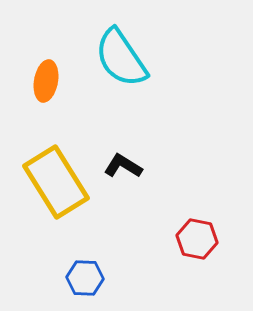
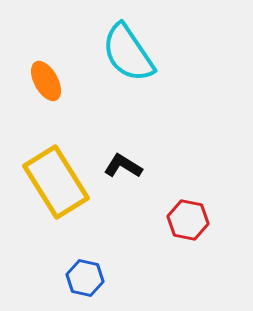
cyan semicircle: moved 7 px right, 5 px up
orange ellipse: rotated 39 degrees counterclockwise
red hexagon: moved 9 px left, 19 px up
blue hexagon: rotated 9 degrees clockwise
